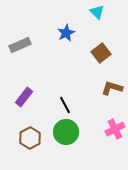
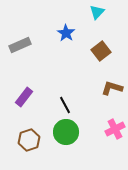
cyan triangle: rotated 28 degrees clockwise
blue star: rotated 12 degrees counterclockwise
brown square: moved 2 px up
brown hexagon: moved 1 px left, 2 px down; rotated 10 degrees clockwise
